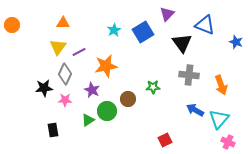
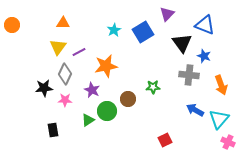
blue star: moved 32 px left, 14 px down
